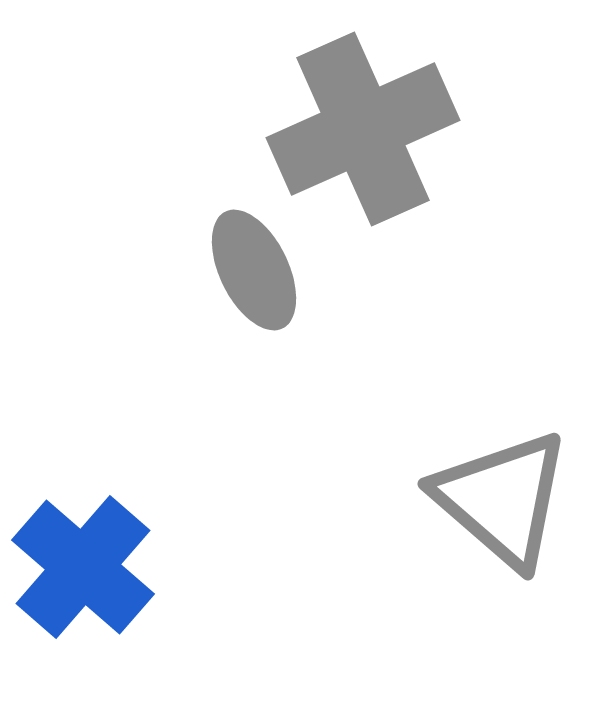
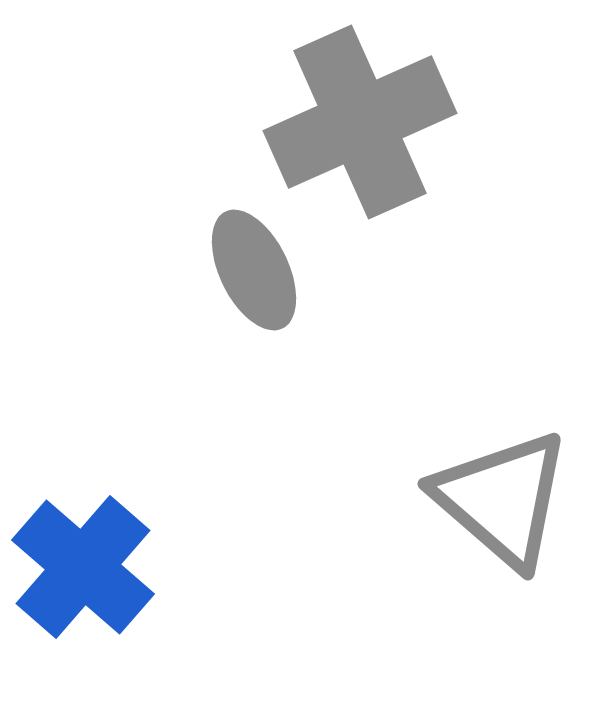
gray cross: moved 3 px left, 7 px up
